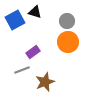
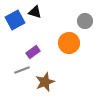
gray circle: moved 18 px right
orange circle: moved 1 px right, 1 px down
